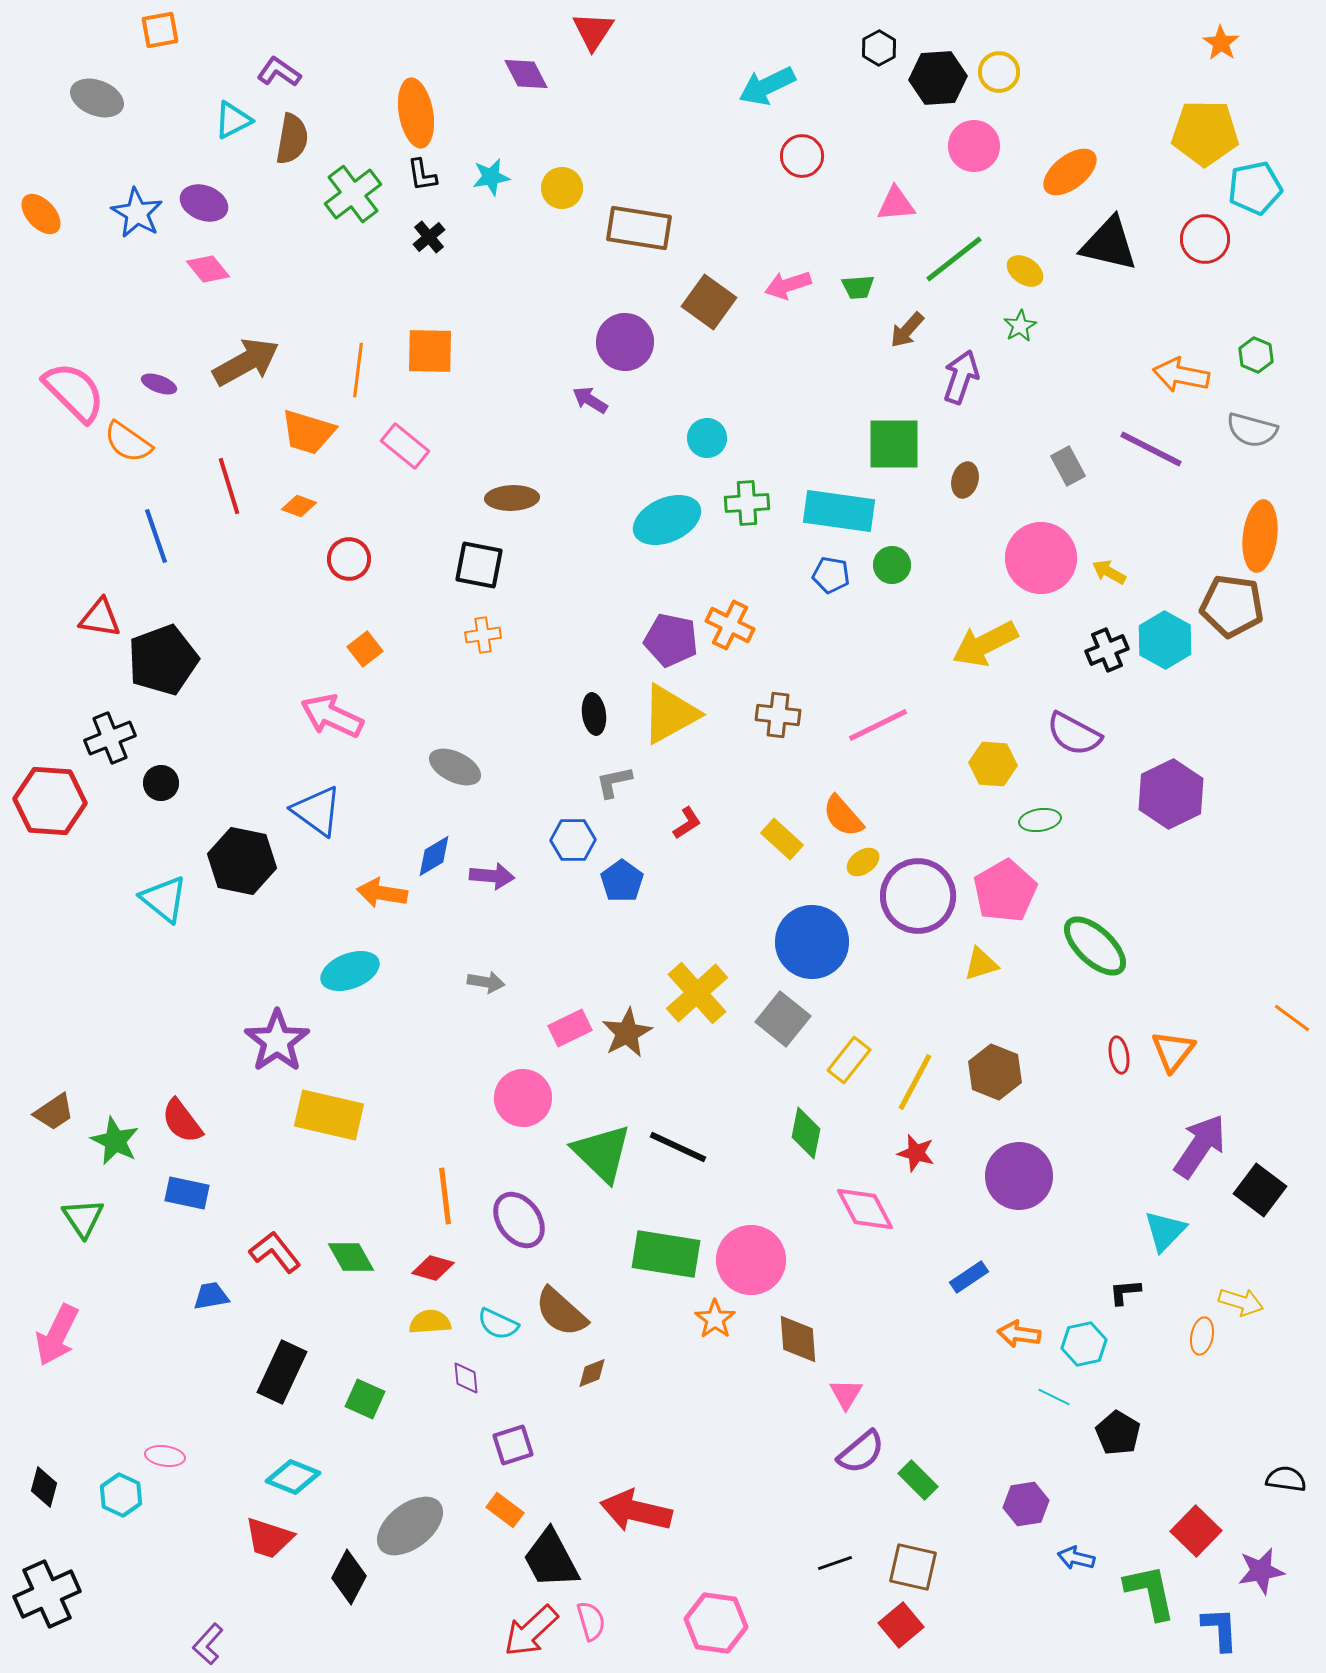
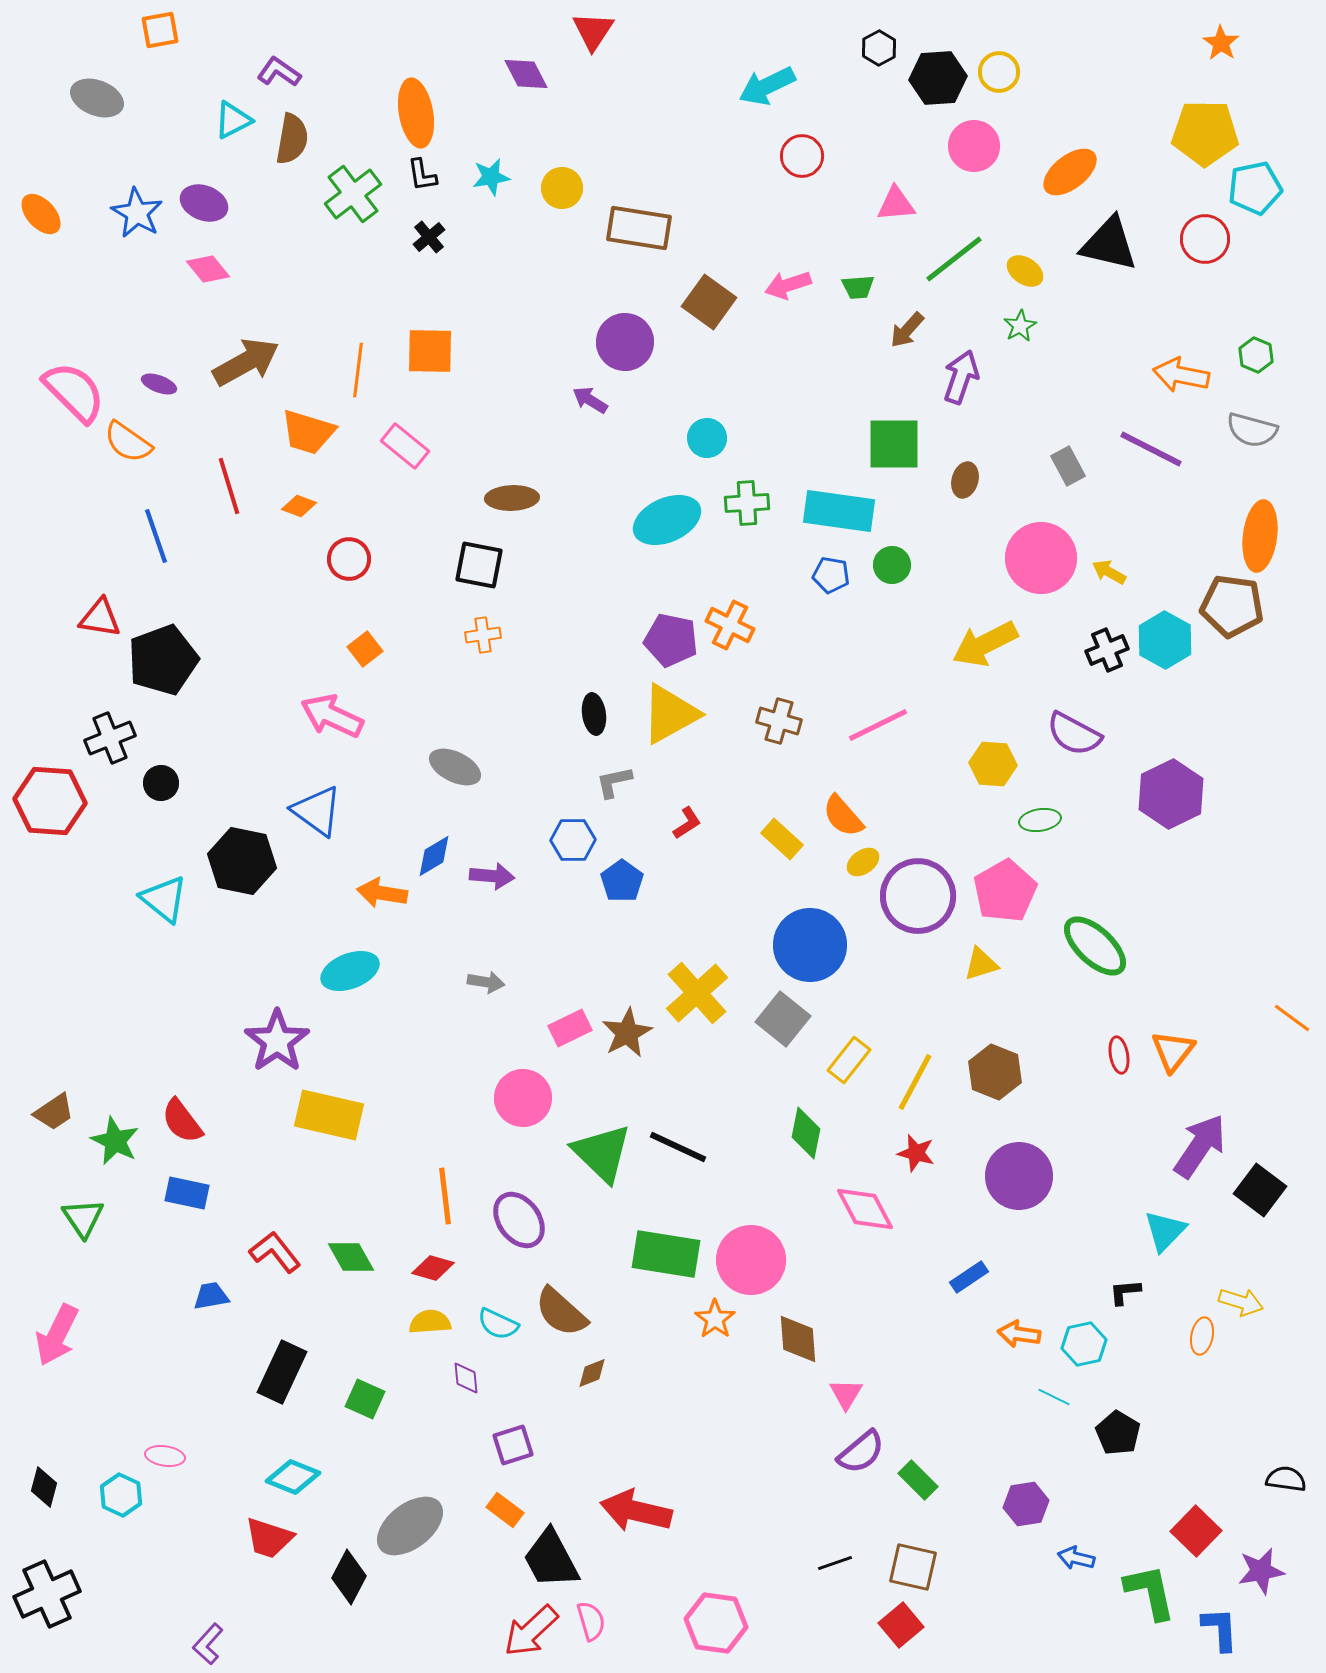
brown cross at (778, 715): moved 1 px right, 6 px down; rotated 9 degrees clockwise
blue circle at (812, 942): moved 2 px left, 3 px down
